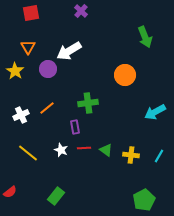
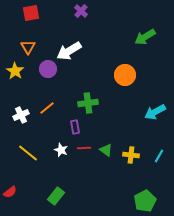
green arrow: rotated 80 degrees clockwise
green pentagon: moved 1 px right, 1 px down
